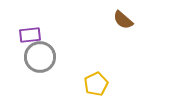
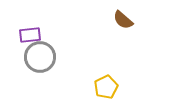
yellow pentagon: moved 10 px right, 3 px down
